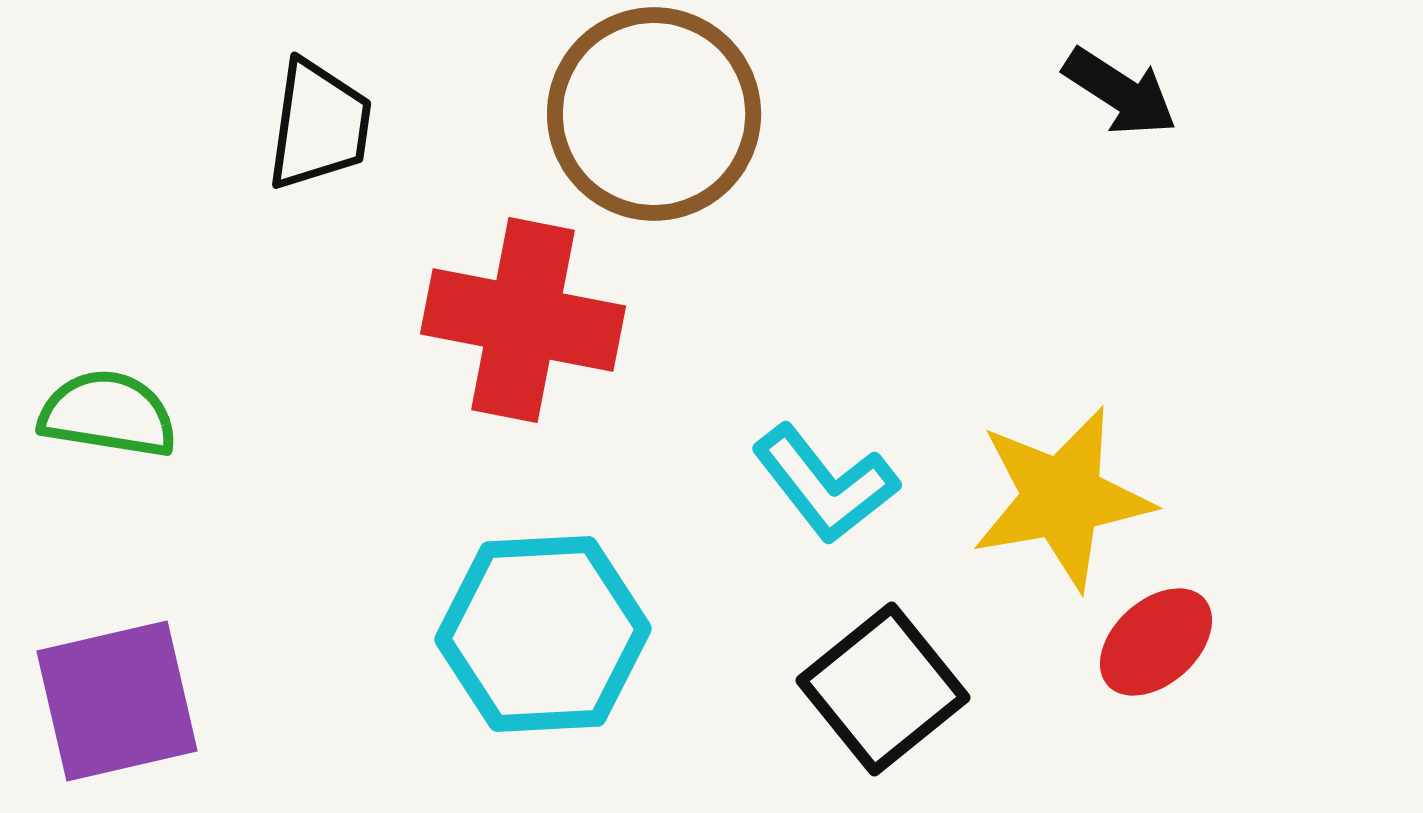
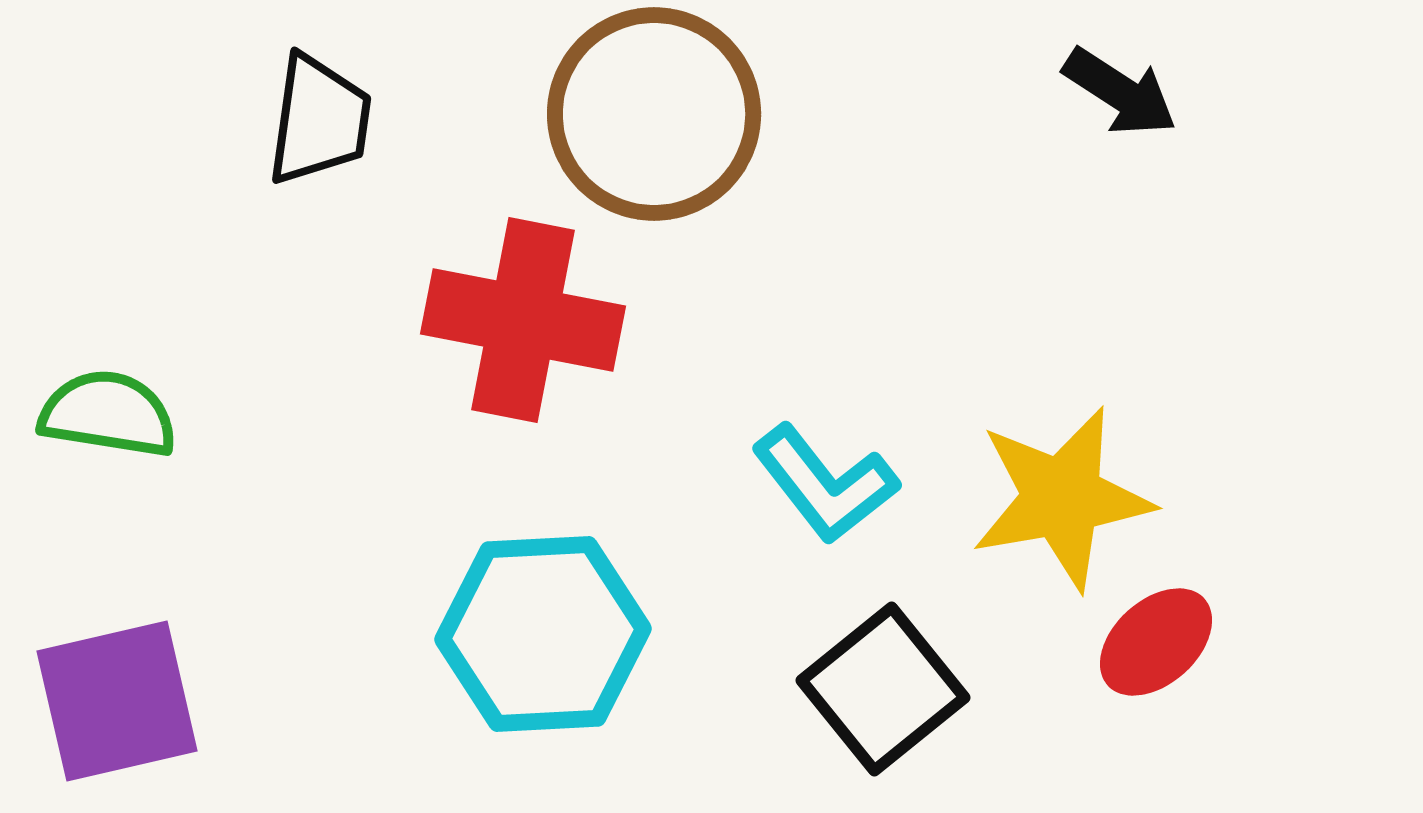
black trapezoid: moved 5 px up
